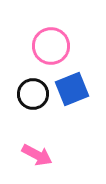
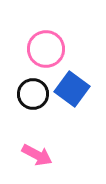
pink circle: moved 5 px left, 3 px down
blue square: rotated 32 degrees counterclockwise
